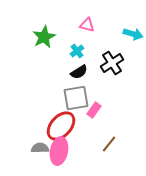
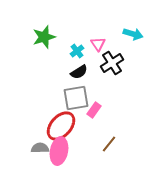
pink triangle: moved 11 px right, 19 px down; rotated 42 degrees clockwise
green star: rotated 10 degrees clockwise
